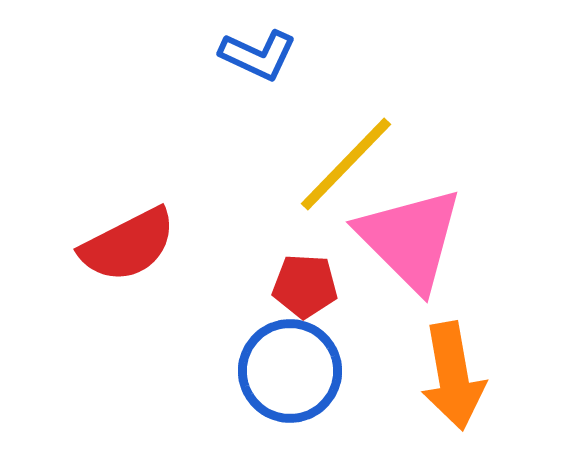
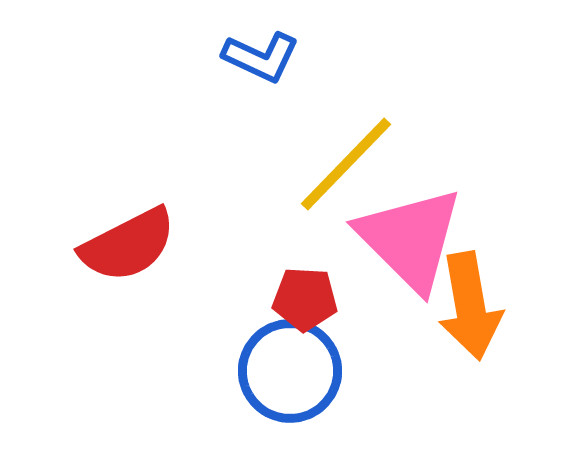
blue L-shape: moved 3 px right, 2 px down
red pentagon: moved 13 px down
orange arrow: moved 17 px right, 70 px up
